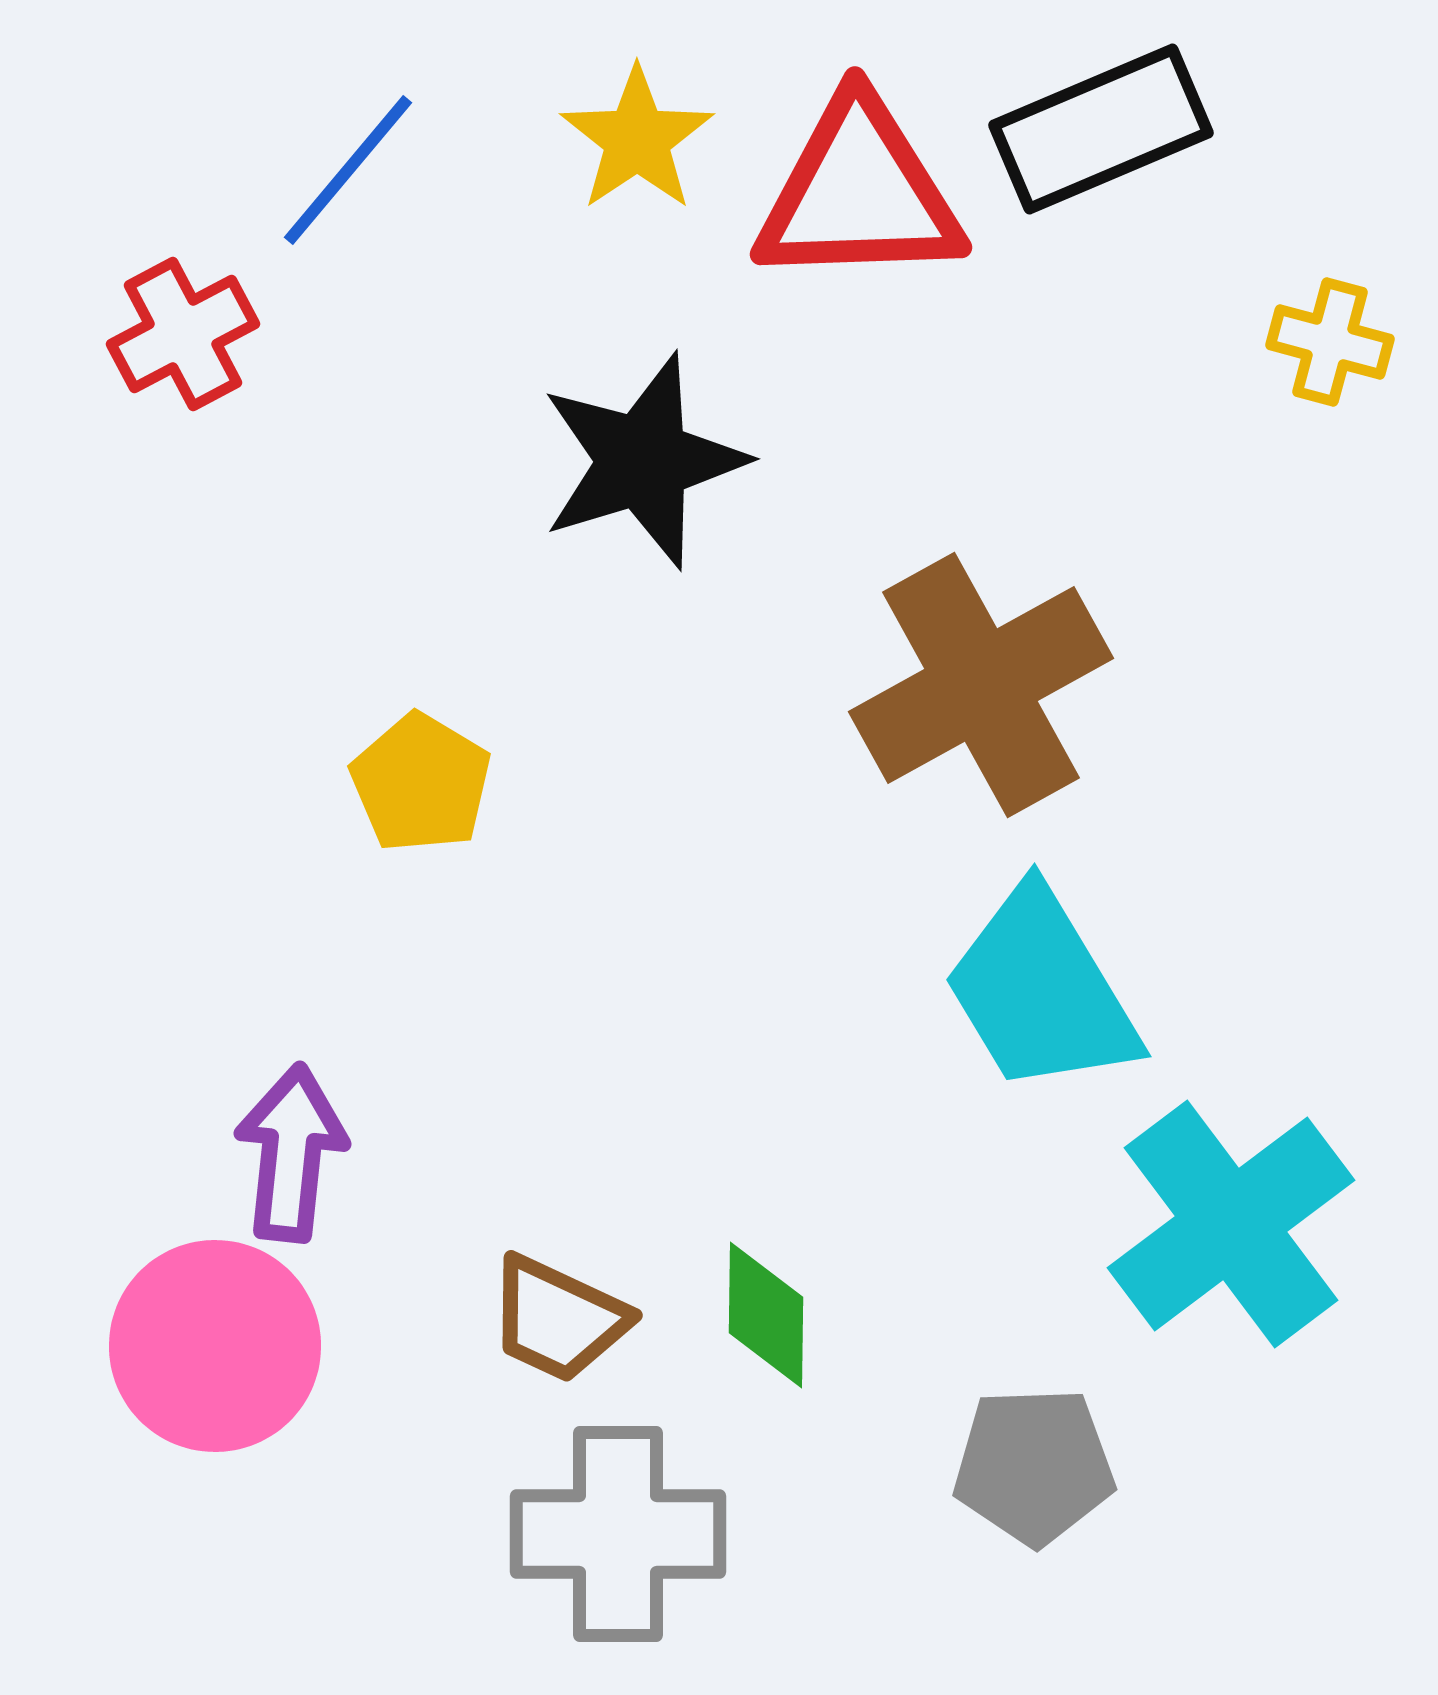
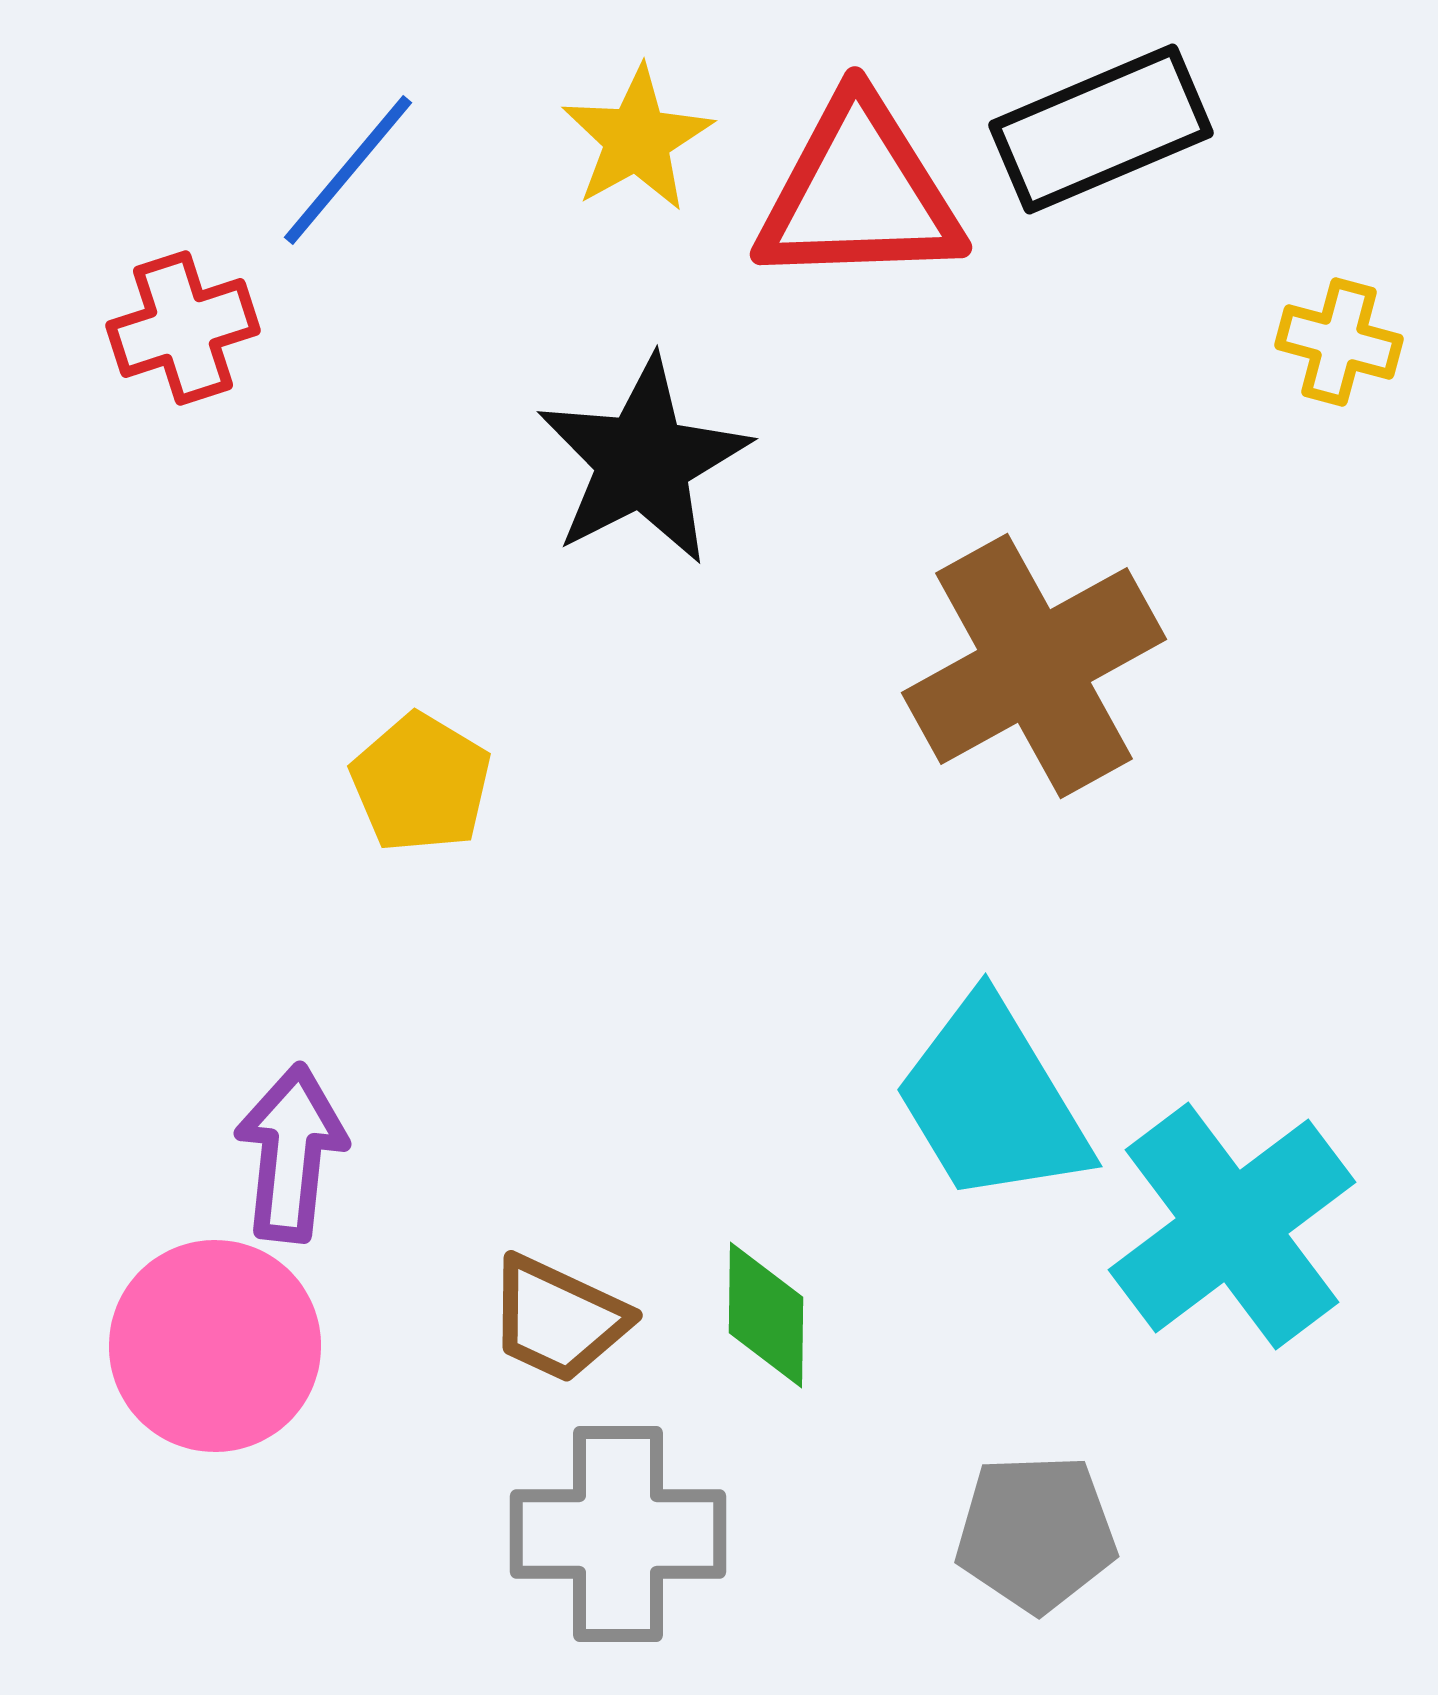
yellow star: rotated 5 degrees clockwise
red cross: moved 6 px up; rotated 10 degrees clockwise
yellow cross: moved 9 px right
black star: rotated 10 degrees counterclockwise
brown cross: moved 53 px right, 19 px up
cyan trapezoid: moved 49 px left, 110 px down
cyan cross: moved 1 px right, 2 px down
gray pentagon: moved 2 px right, 67 px down
